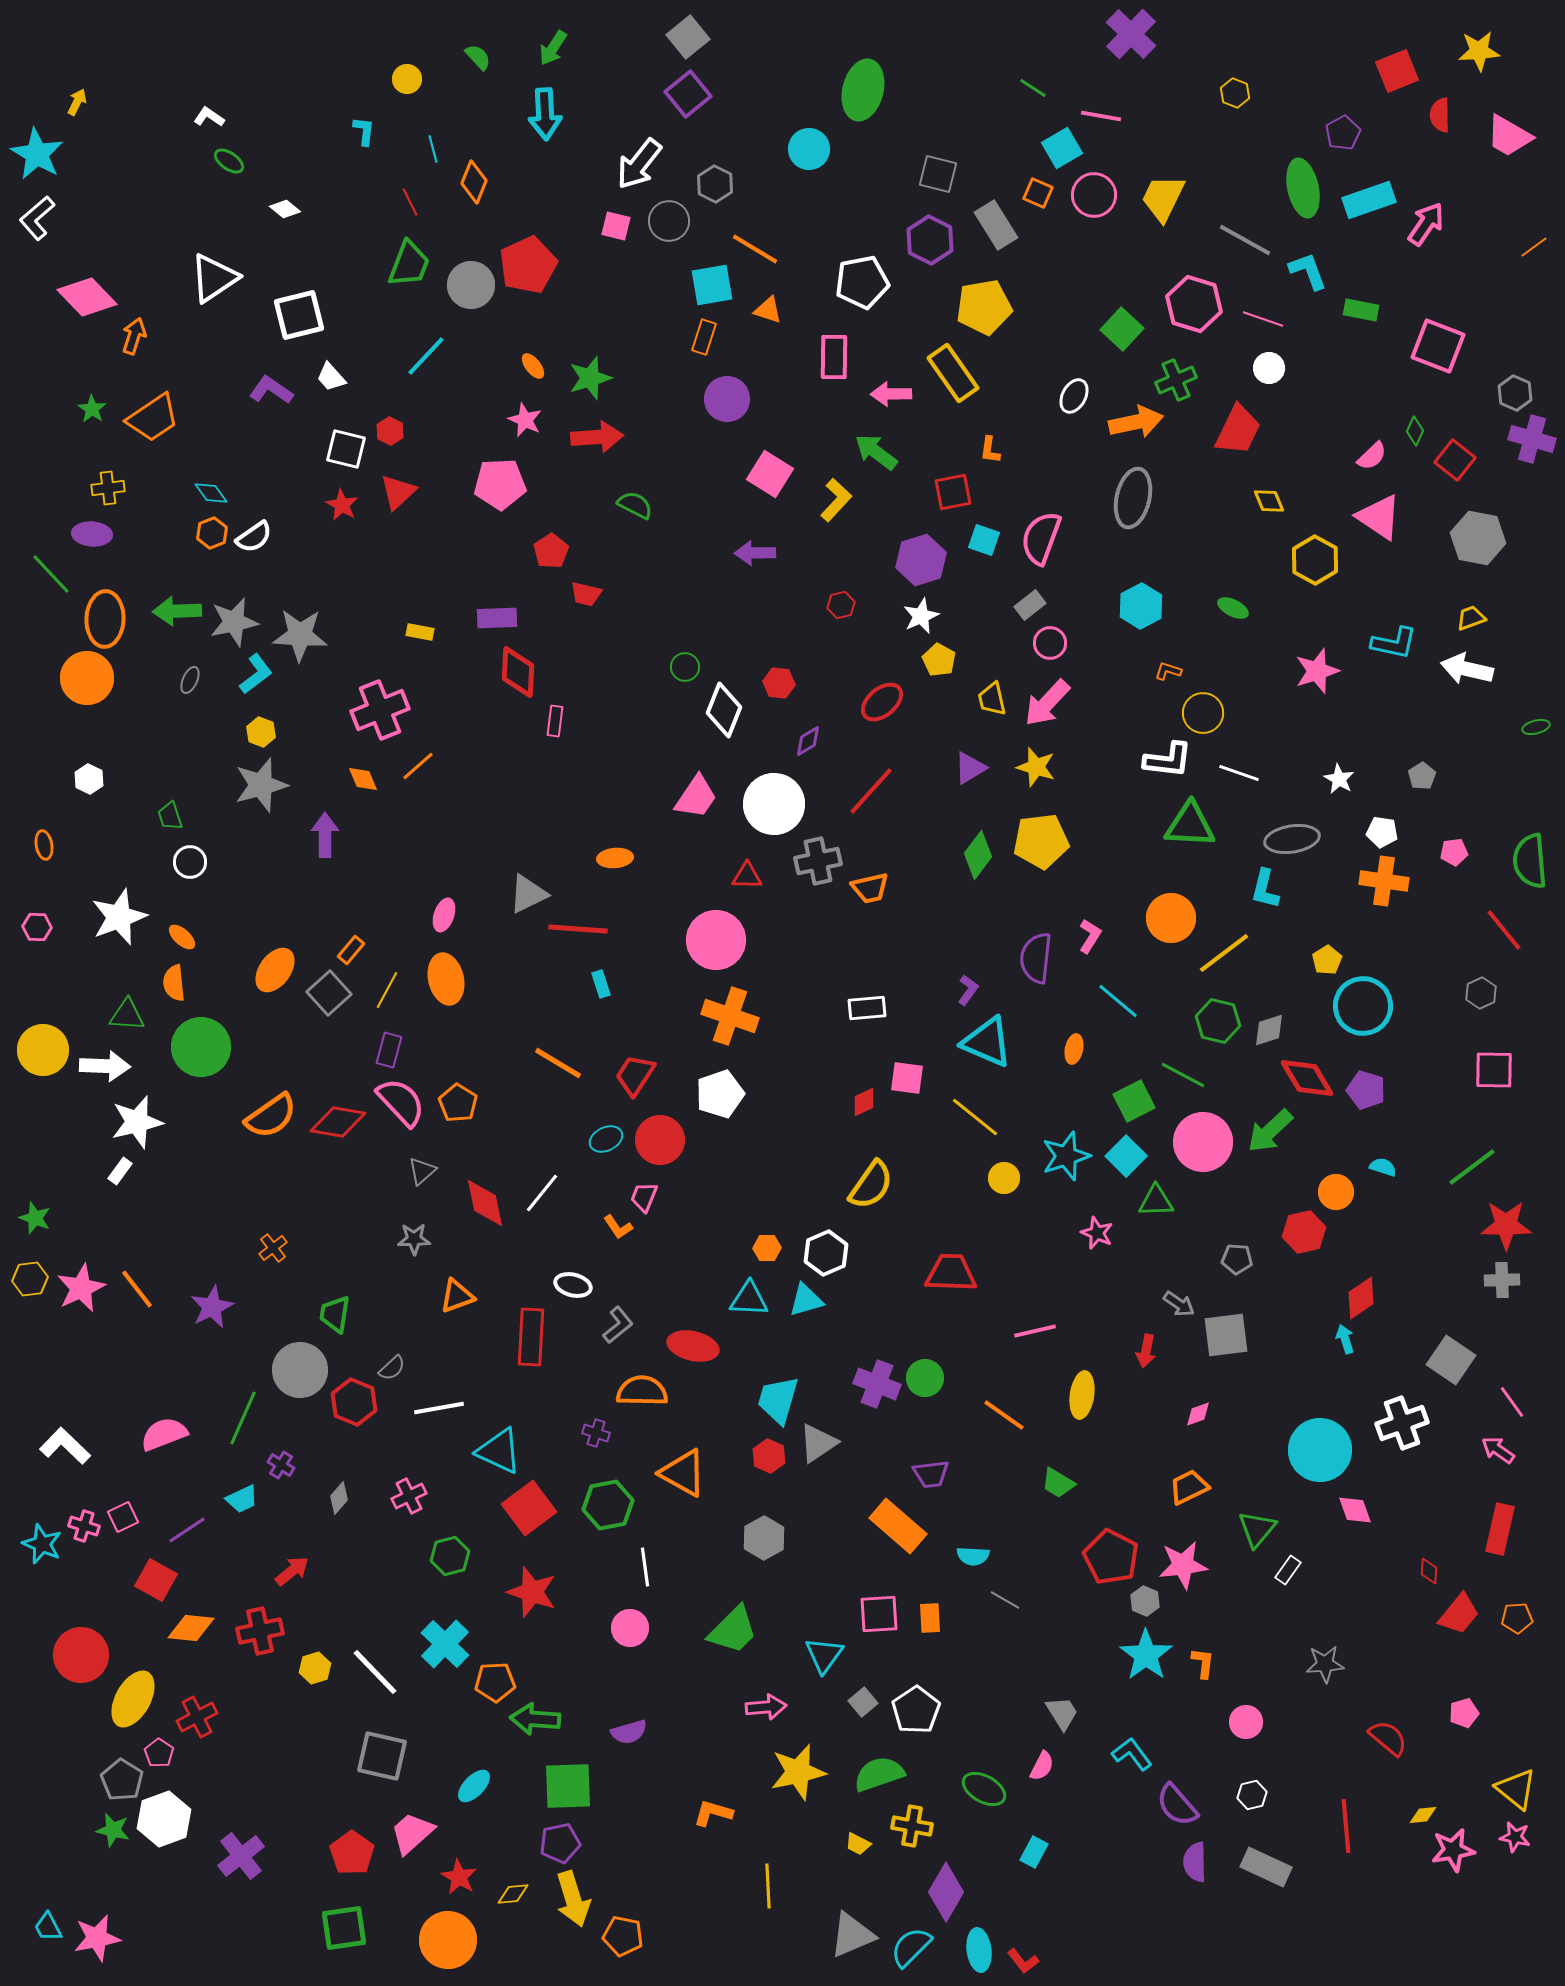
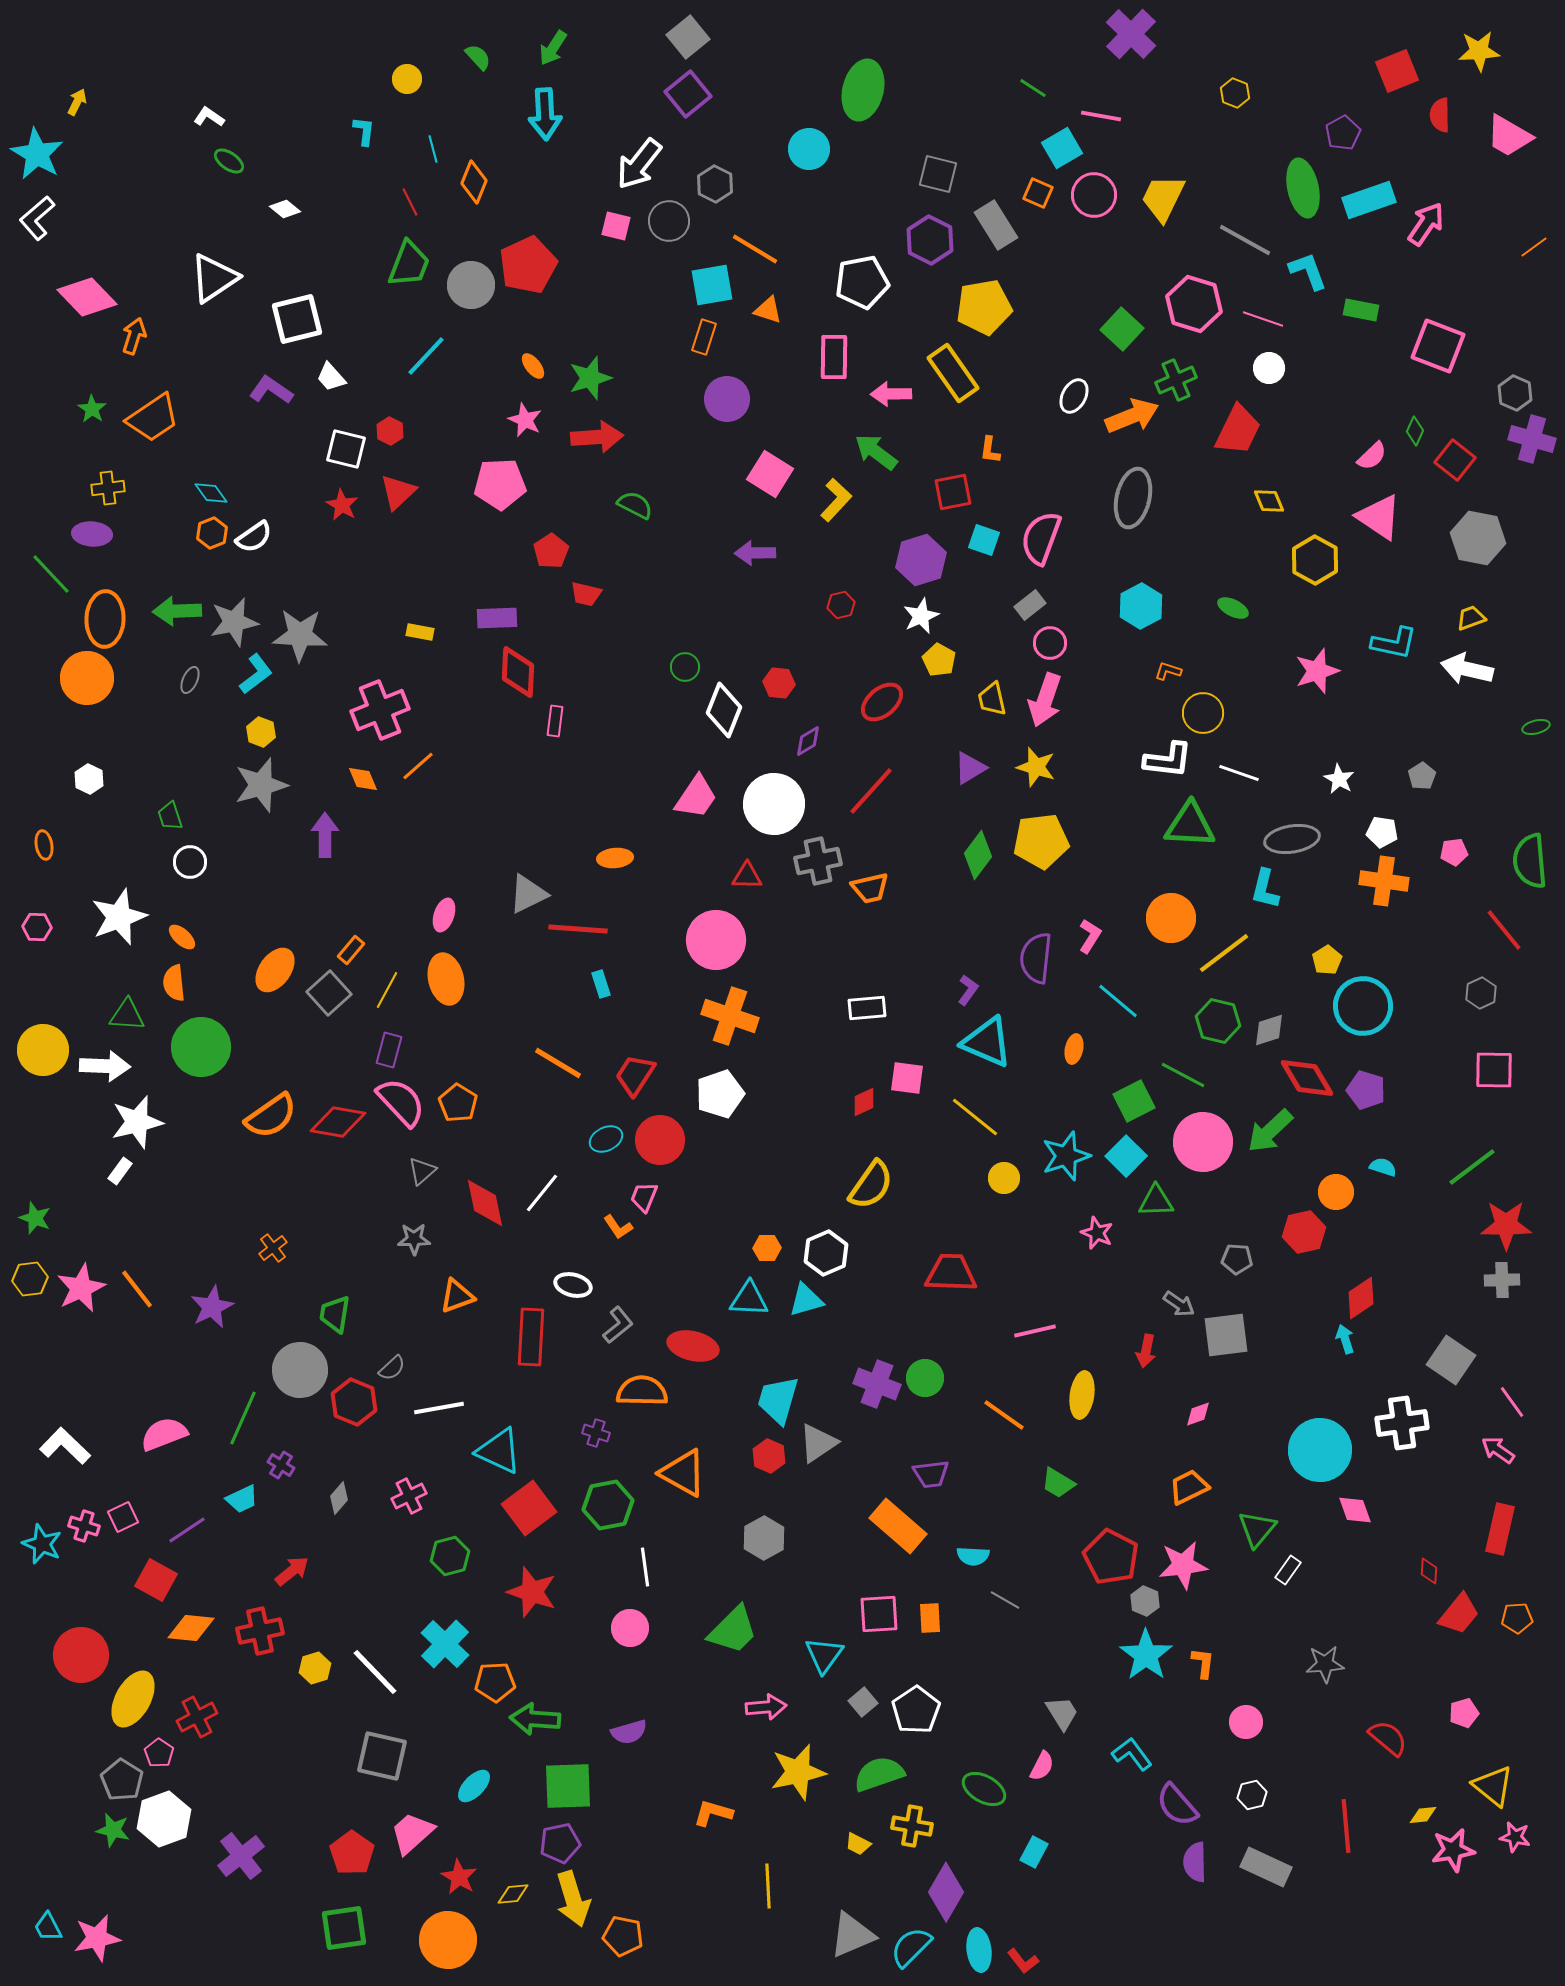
white square at (299, 315): moved 2 px left, 4 px down
orange arrow at (1136, 422): moved 4 px left, 6 px up; rotated 10 degrees counterclockwise
pink arrow at (1047, 703): moved 2 px left, 3 px up; rotated 24 degrees counterclockwise
white cross at (1402, 1423): rotated 12 degrees clockwise
yellow triangle at (1516, 1789): moved 23 px left, 3 px up
